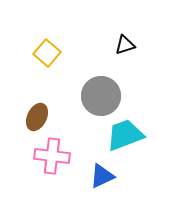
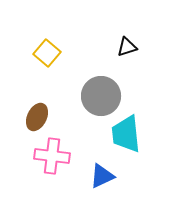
black triangle: moved 2 px right, 2 px down
cyan trapezoid: moved 1 px right, 1 px up; rotated 75 degrees counterclockwise
